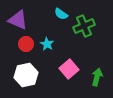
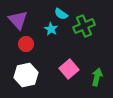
purple triangle: rotated 25 degrees clockwise
cyan star: moved 4 px right, 15 px up
